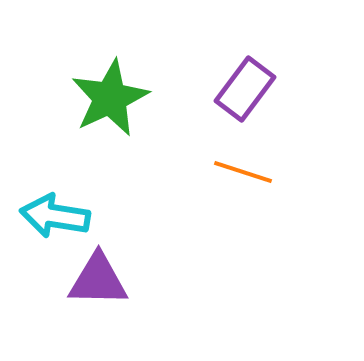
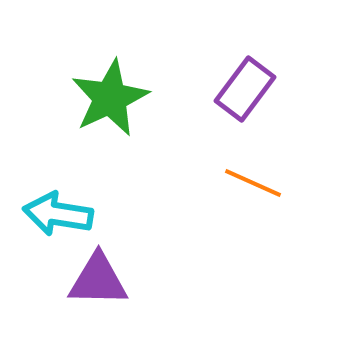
orange line: moved 10 px right, 11 px down; rotated 6 degrees clockwise
cyan arrow: moved 3 px right, 2 px up
